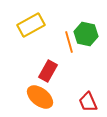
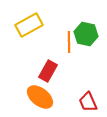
yellow rectangle: moved 2 px left
orange line: rotated 15 degrees clockwise
